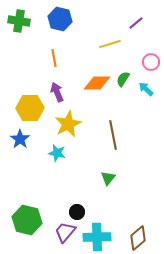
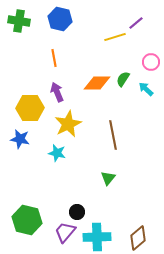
yellow line: moved 5 px right, 7 px up
blue star: rotated 24 degrees counterclockwise
